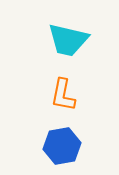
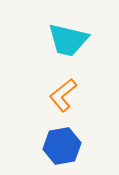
orange L-shape: rotated 40 degrees clockwise
